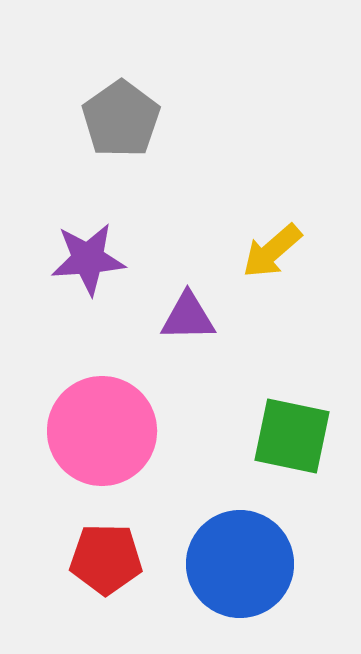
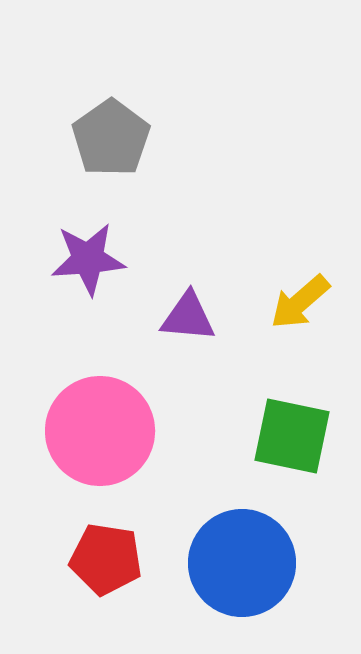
gray pentagon: moved 10 px left, 19 px down
yellow arrow: moved 28 px right, 51 px down
purple triangle: rotated 6 degrees clockwise
pink circle: moved 2 px left
red pentagon: rotated 8 degrees clockwise
blue circle: moved 2 px right, 1 px up
